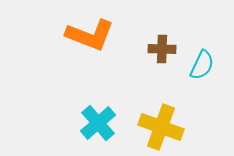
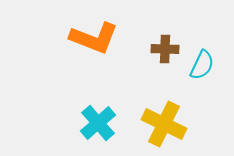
orange L-shape: moved 4 px right, 3 px down
brown cross: moved 3 px right
yellow cross: moved 3 px right, 3 px up; rotated 6 degrees clockwise
